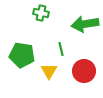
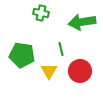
green arrow: moved 3 px left, 2 px up
red circle: moved 4 px left
